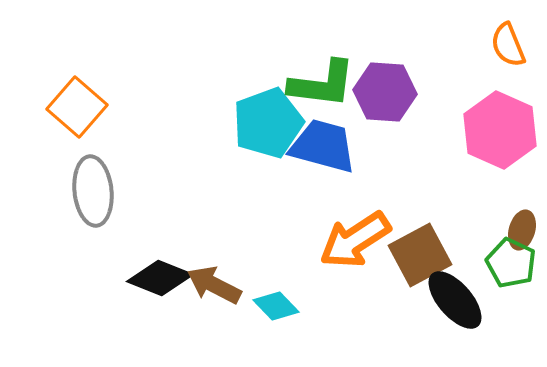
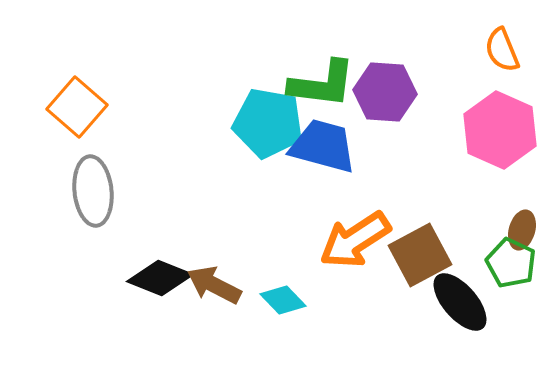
orange semicircle: moved 6 px left, 5 px down
cyan pentagon: rotated 30 degrees clockwise
black ellipse: moved 5 px right, 2 px down
cyan diamond: moved 7 px right, 6 px up
